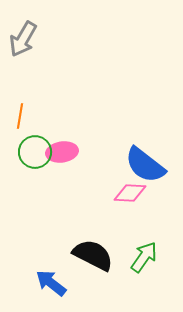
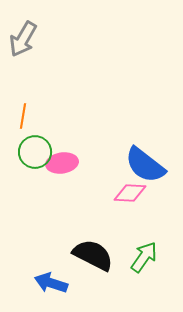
orange line: moved 3 px right
pink ellipse: moved 11 px down
blue arrow: rotated 20 degrees counterclockwise
